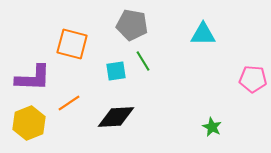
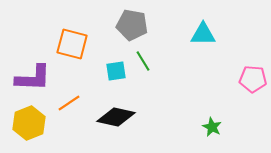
black diamond: rotated 15 degrees clockwise
